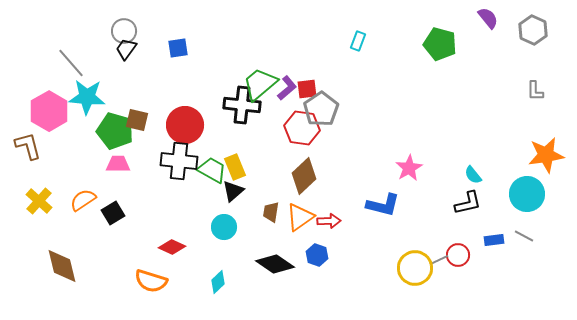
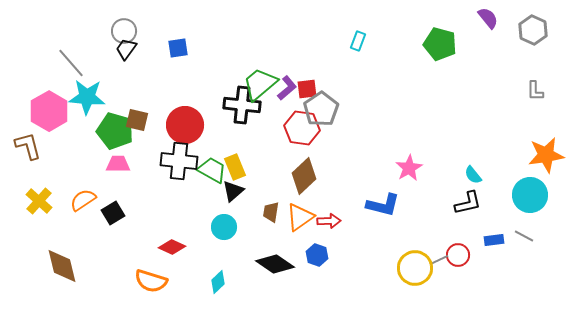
cyan circle at (527, 194): moved 3 px right, 1 px down
